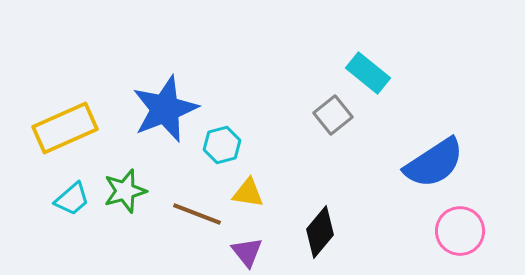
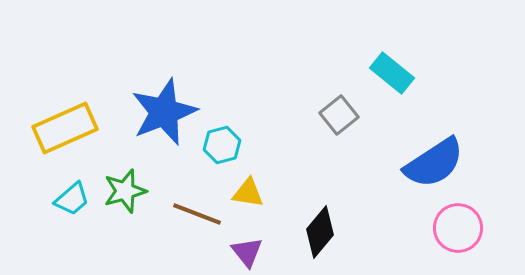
cyan rectangle: moved 24 px right
blue star: moved 1 px left, 3 px down
gray square: moved 6 px right
pink circle: moved 2 px left, 3 px up
